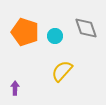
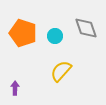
orange pentagon: moved 2 px left, 1 px down
yellow semicircle: moved 1 px left
